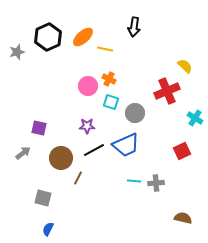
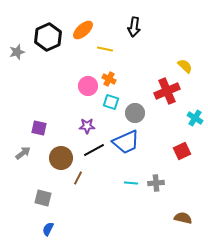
orange ellipse: moved 7 px up
blue trapezoid: moved 3 px up
cyan line: moved 3 px left, 2 px down
